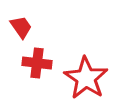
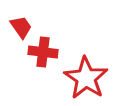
red cross: moved 6 px right, 11 px up
